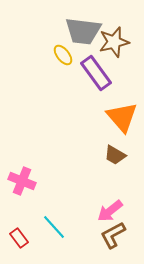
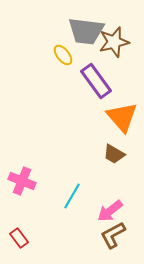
gray trapezoid: moved 3 px right
purple rectangle: moved 8 px down
brown trapezoid: moved 1 px left, 1 px up
cyan line: moved 18 px right, 31 px up; rotated 72 degrees clockwise
